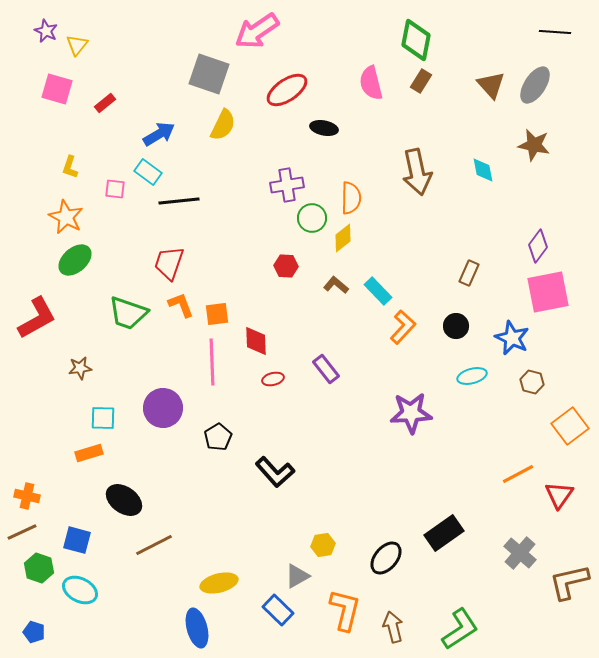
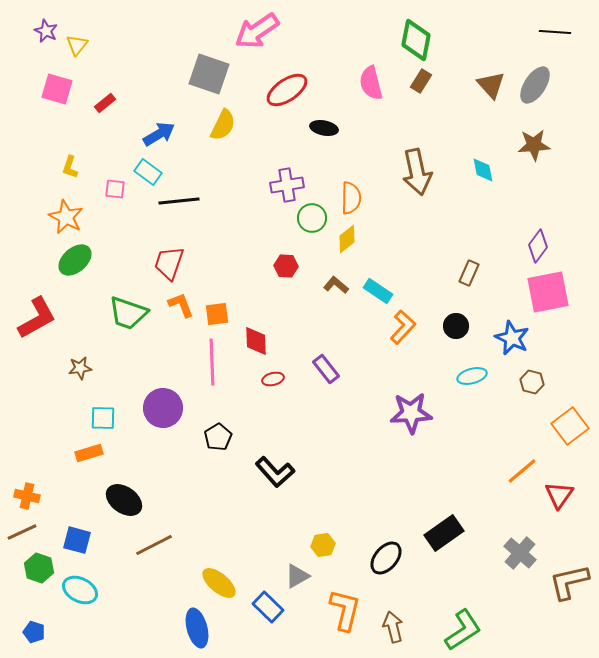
brown star at (534, 145): rotated 16 degrees counterclockwise
yellow diamond at (343, 238): moved 4 px right, 1 px down
cyan rectangle at (378, 291): rotated 12 degrees counterclockwise
orange line at (518, 474): moved 4 px right, 3 px up; rotated 12 degrees counterclockwise
yellow ellipse at (219, 583): rotated 54 degrees clockwise
blue rectangle at (278, 610): moved 10 px left, 3 px up
green L-shape at (460, 629): moved 3 px right, 1 px down
